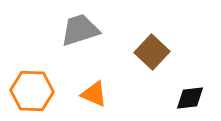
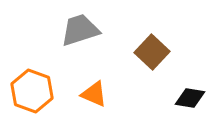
orange hexagon: rotated 18 degrees clockwise
black diamond: rotated 16 degrees clockwise
